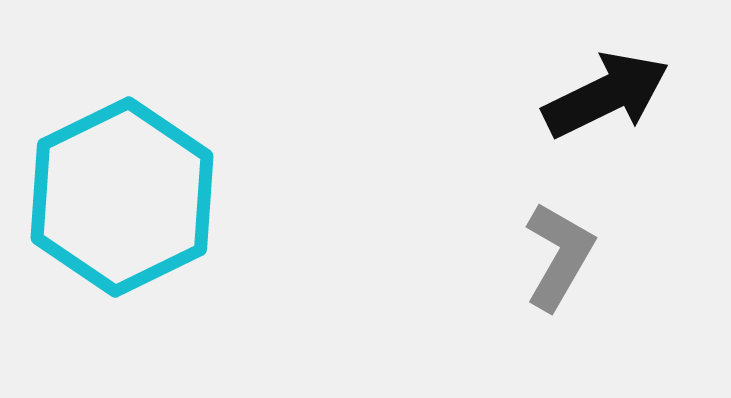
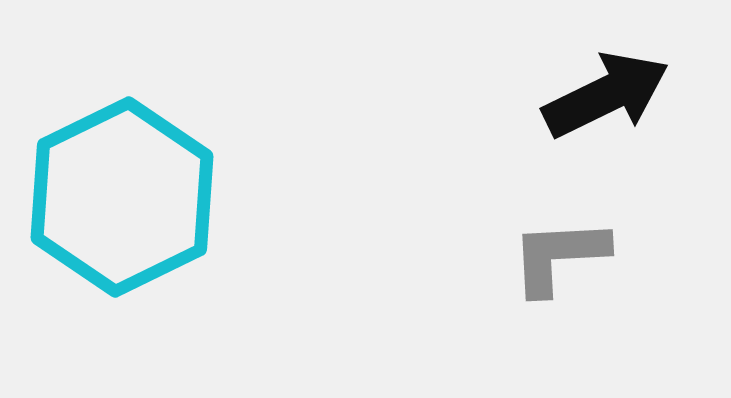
gray L-shape: rotated 123 degrees counterclockwise
